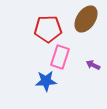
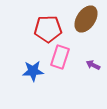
blue star: moved 13 px left, 10 px up
